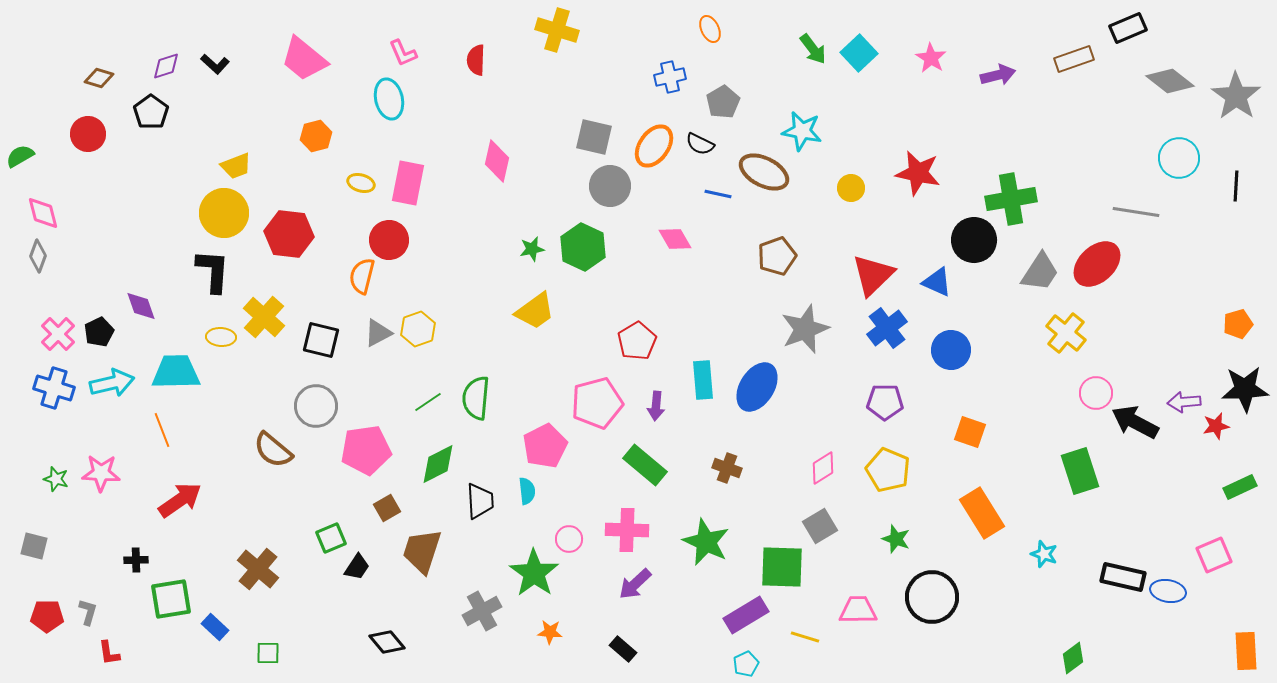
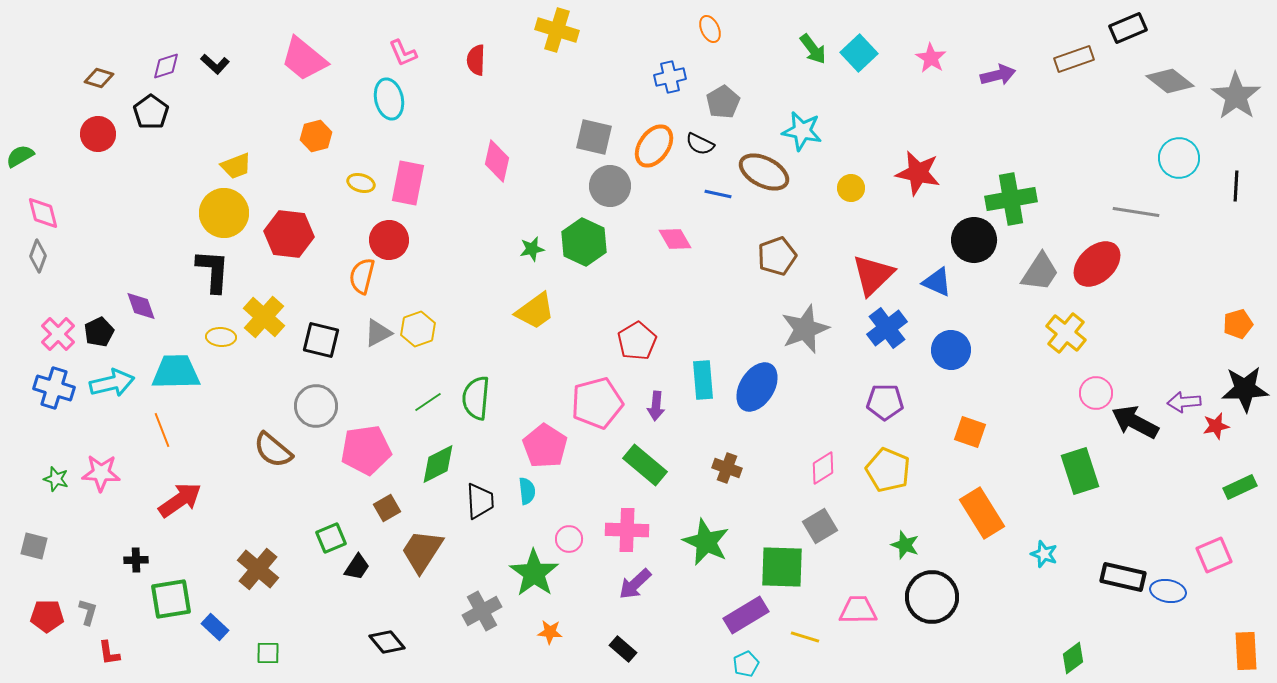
red circle at (88, 134): moved 10 px right
green hexagon at (583, 247): moved 1 px right, 5 px up
pink pentagon at (545, 446): rotated 12 degrees counterclockwise
green star at (896, 539): moved 9 px right, 6 px down
brown trapezoid at (422, 551): rotated 15 degrees clockwise
